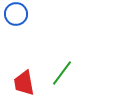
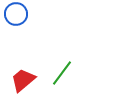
red trapezoid: moved 1 px left, 3 px up; rotated 60 degrees clockwise
